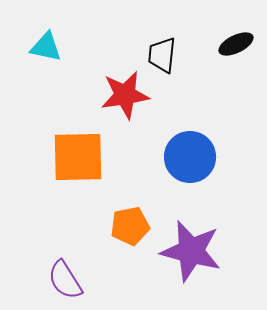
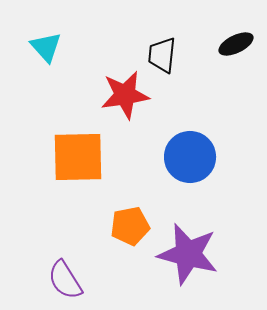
cyan triangle: rotated 36 degrees clockwise
purple star: moved 3 px left, 3 px down
